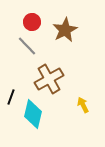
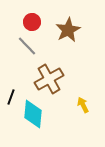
brown star: moved 3 px right
cyan diamond: rotated 8 degrees counterclockwise
